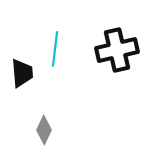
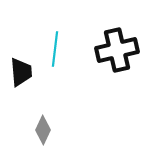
black trapezoid: moved 1 px left, 1 px up
gray diamond: moved 1 px left
